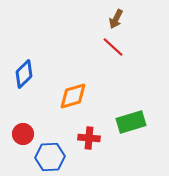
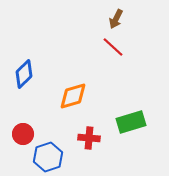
blue hexagon: moved 2 px left; rotated 16 degrees counterclockwise
